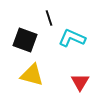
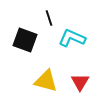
yellow triangle: moved 14 px right, 6 px down
